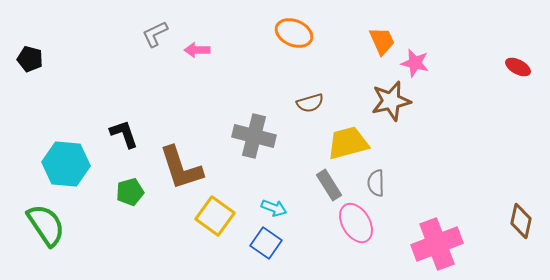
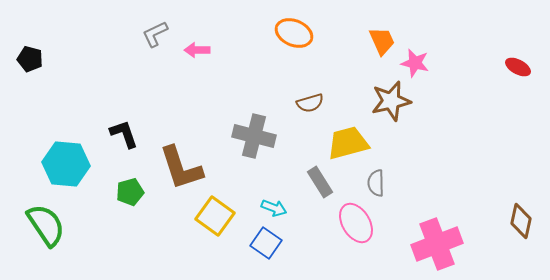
gray rectangle: moved 9 px left, 3 px up
